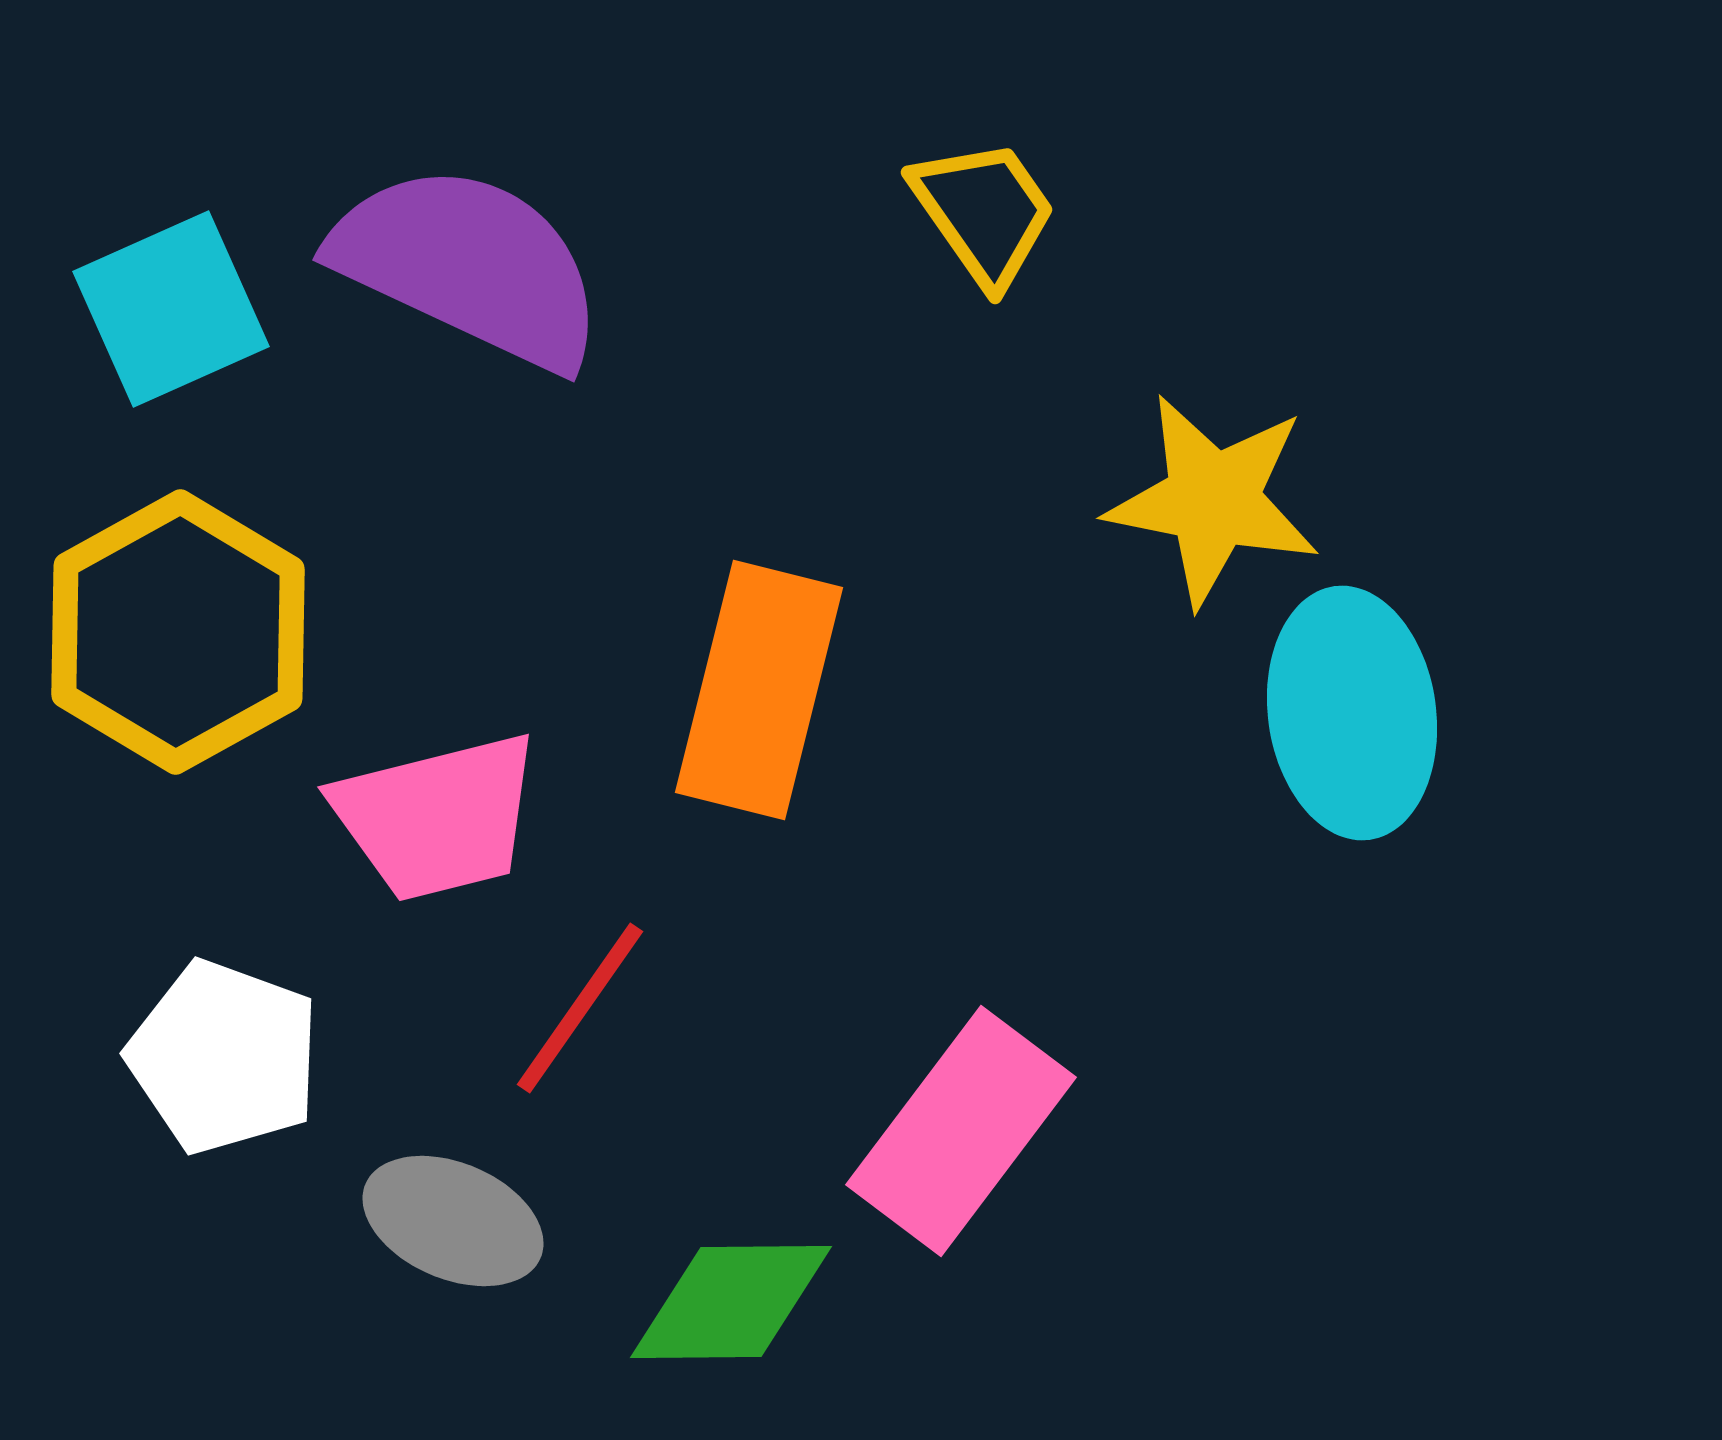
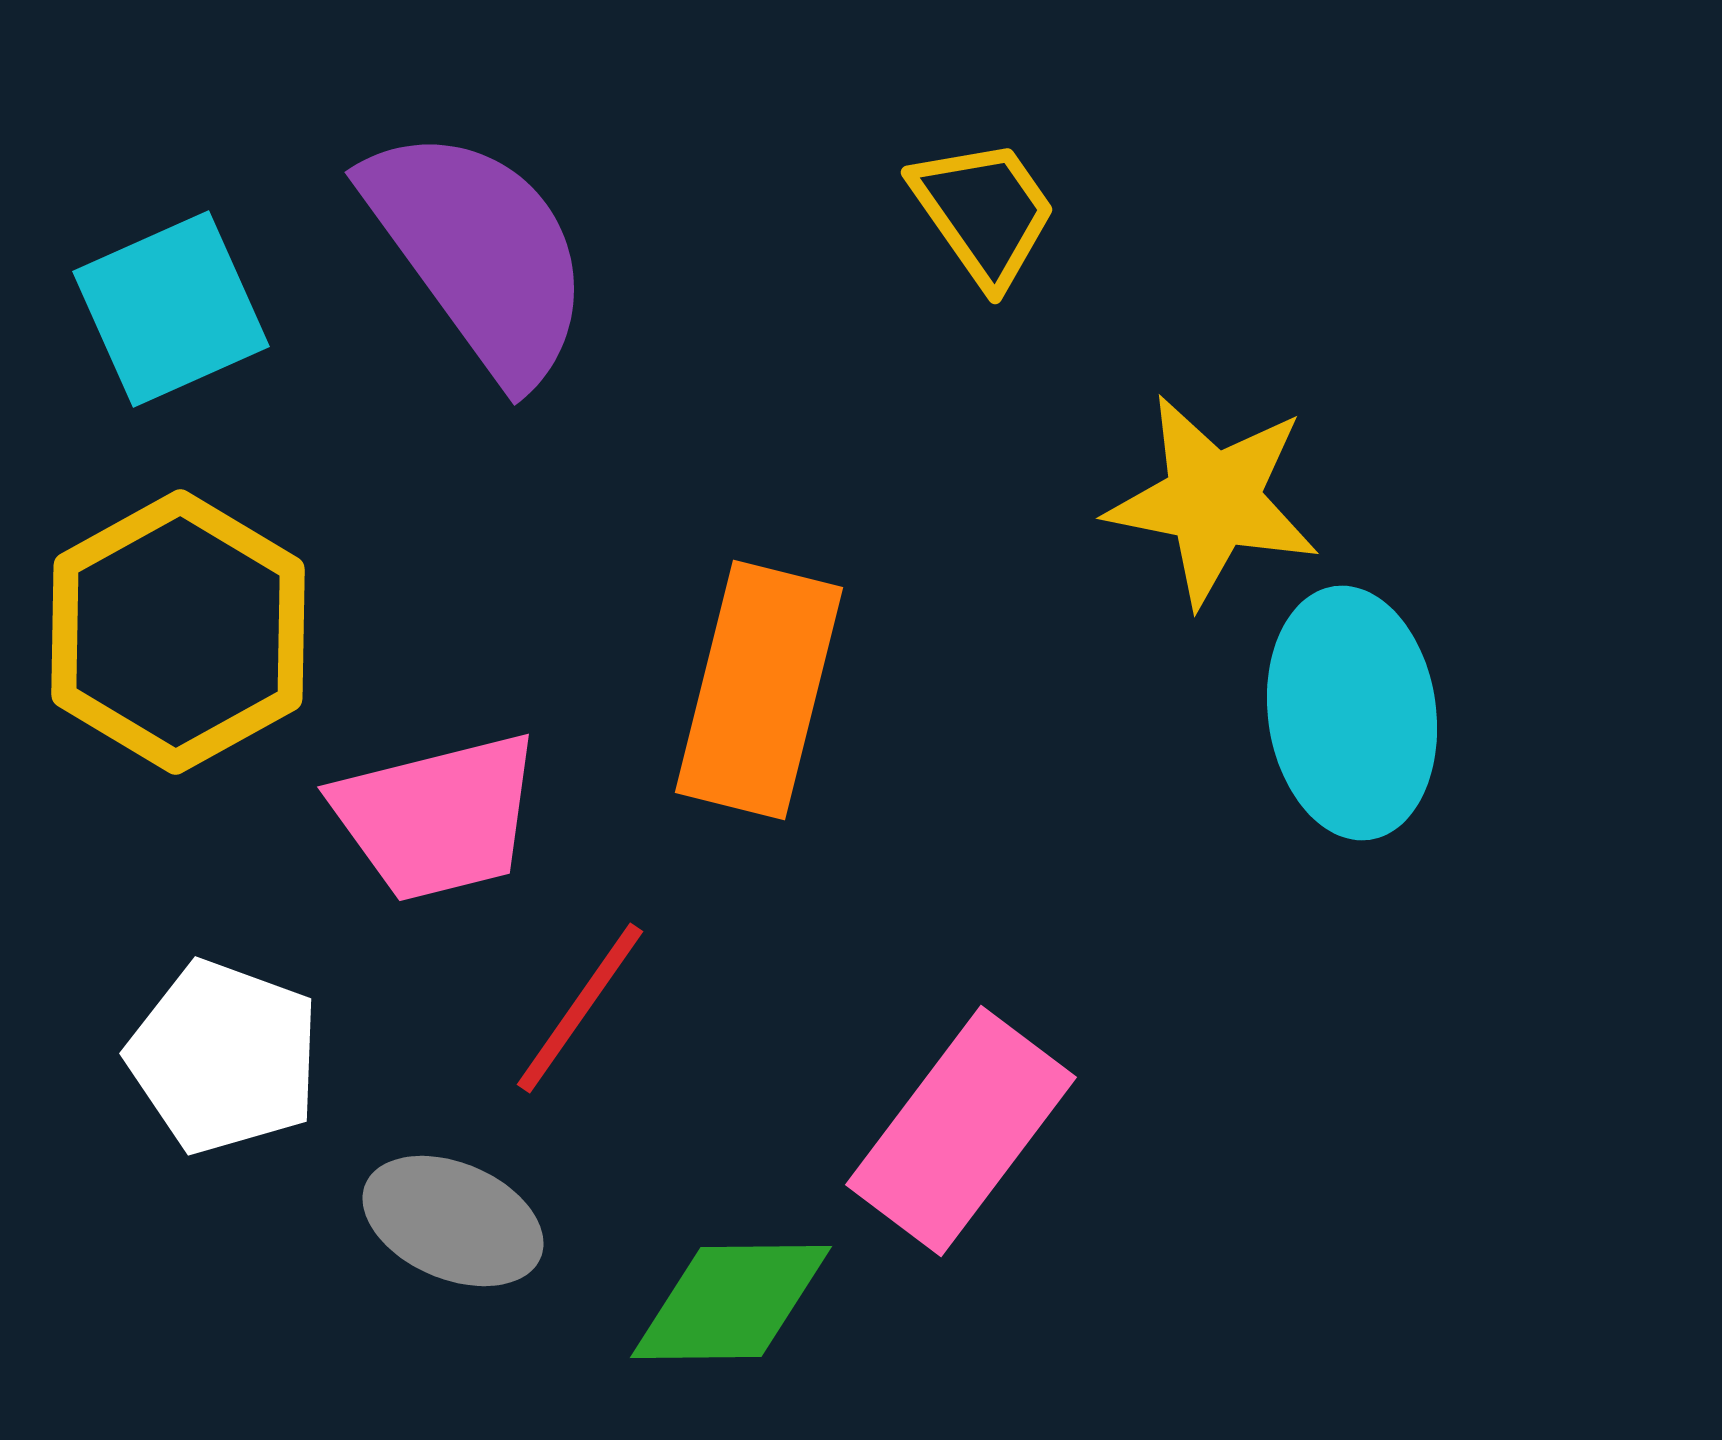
purple semicircle: moved 10 px right, 13 px up; rotated 29 degrees clockwise
